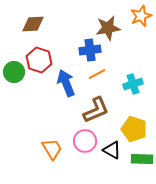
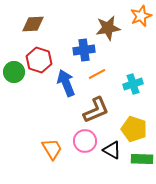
blue cross: moved 6 px left
